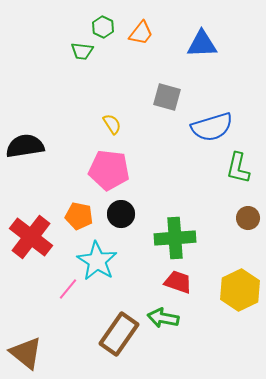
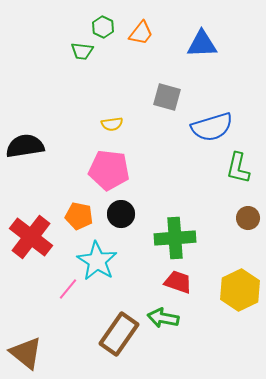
yellow semicircle: rotated 115 degrees clockwise
